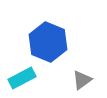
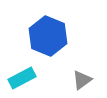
blue hexagon: moved 6 px up
